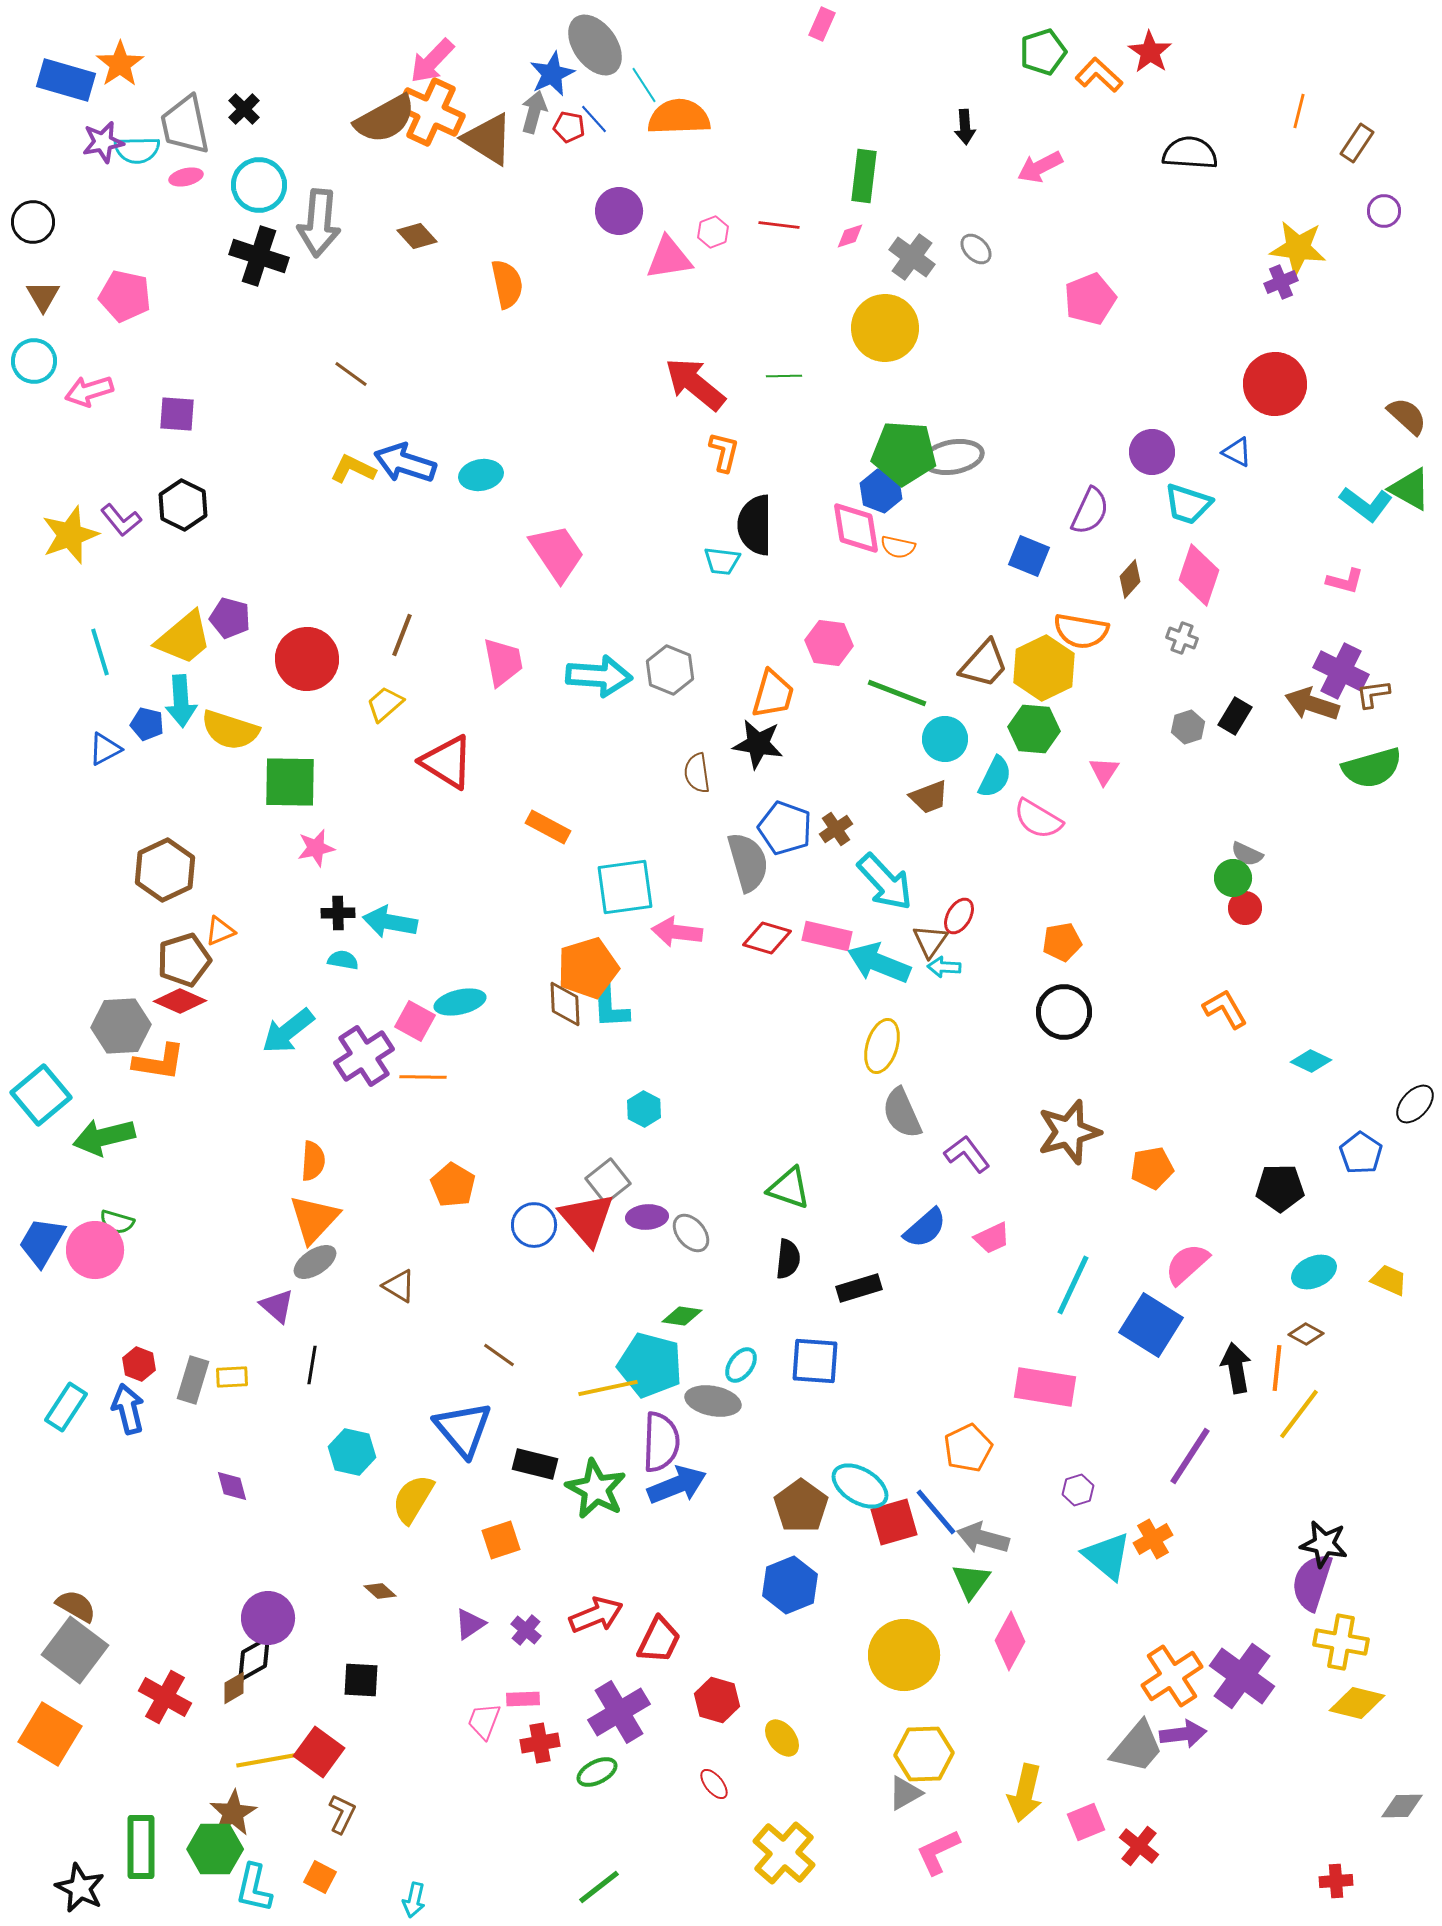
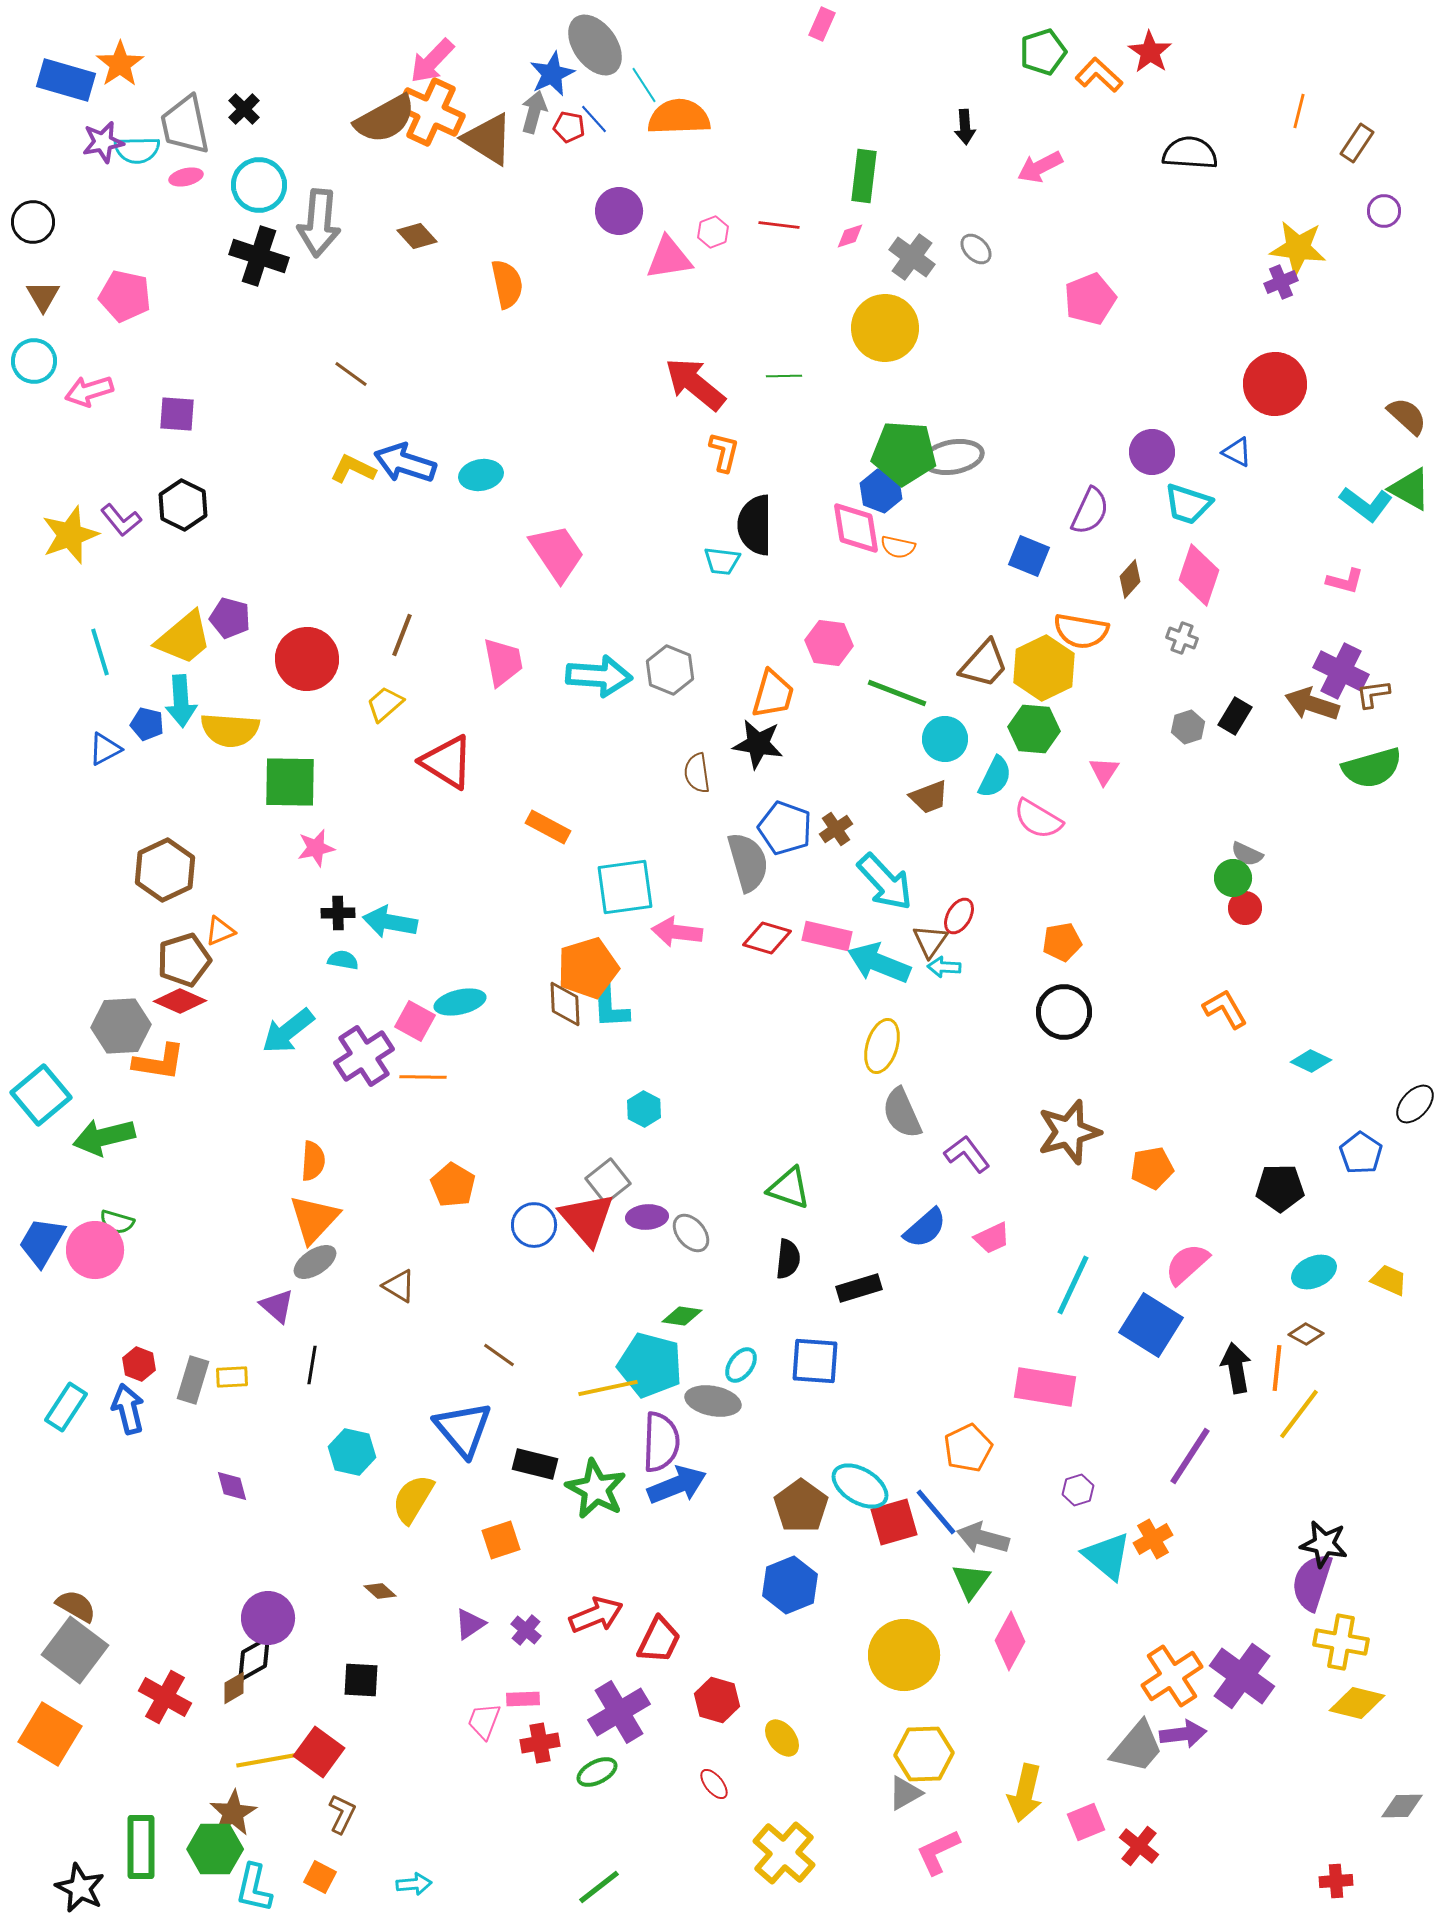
yellow semicircle at (230, 730): rotated 14 degrees counterclockwise
cyan arrow at (414, 1900): moved 16 px up; rotated 108 degrees counterclockwise
